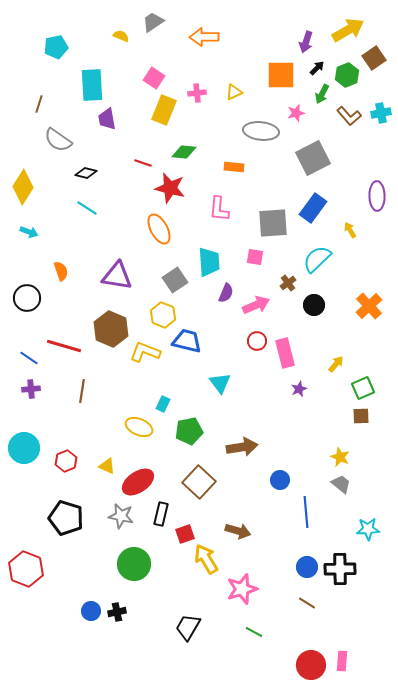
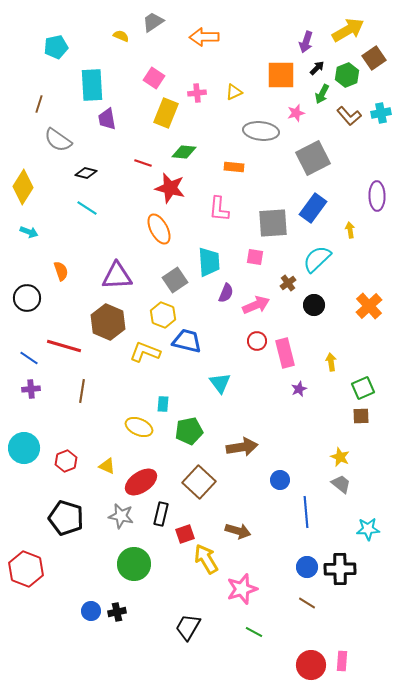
yellow rectangle at (164, 110): moved 2 px right, 3 px down
yellow arrow at (350, 230): rotated 21 degrees clockwise
purple triangle at (117, 276): rotated 12 degrees counterclockwise
brown hexagon at (111, 329): moved 3 px left, 7 px up
yellow arrow at (336, 364): moved 5 px left, 2 px up; rotated 48 degrees counterclockwise
cyan rectangle at (163, 404): rotated 21 degrees counterclockwise
red ellipse at (138, 482): moved 3 px right
